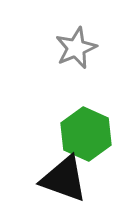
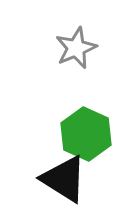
black triangle: rotated 12 degrees clockwise
